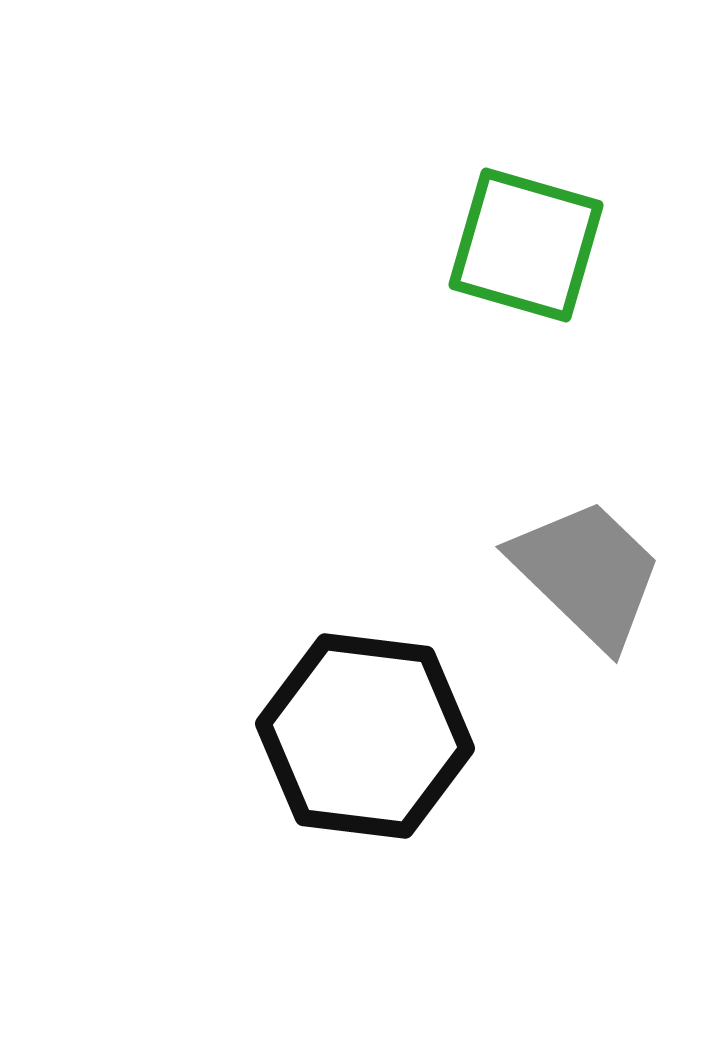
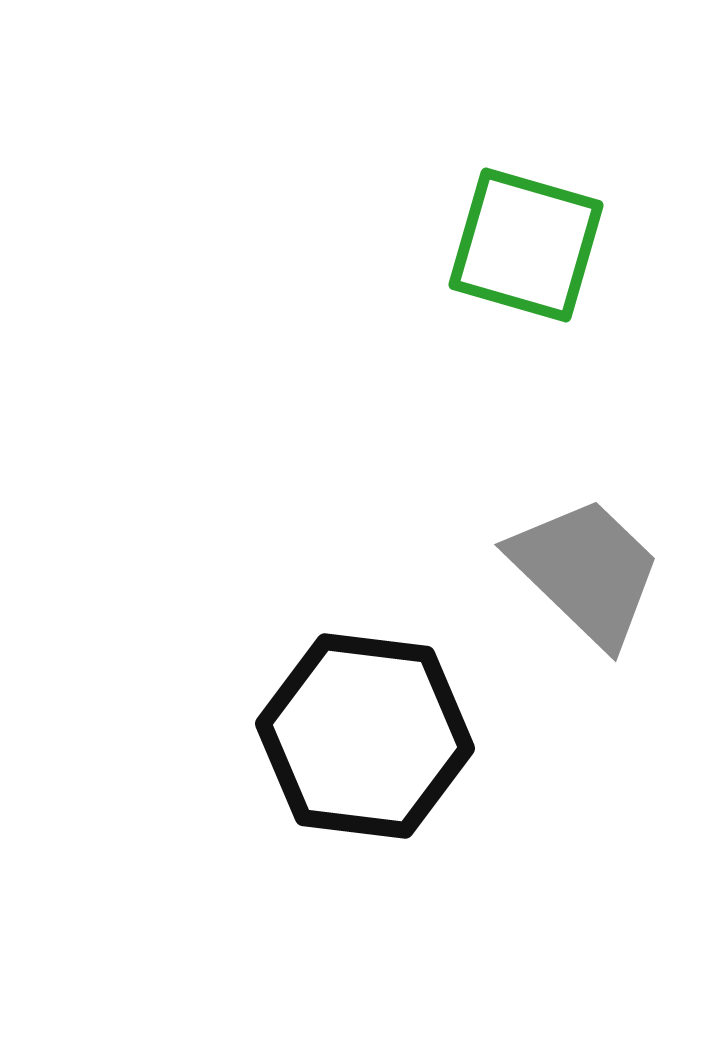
gray trapezoid: moved 1 px left, 2 px up
